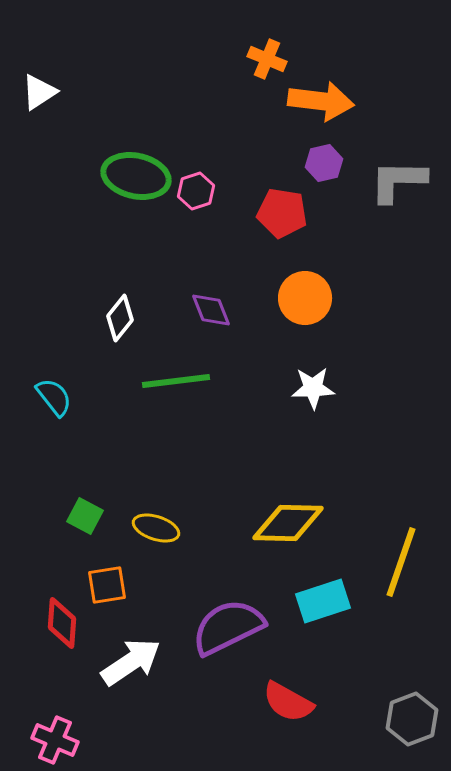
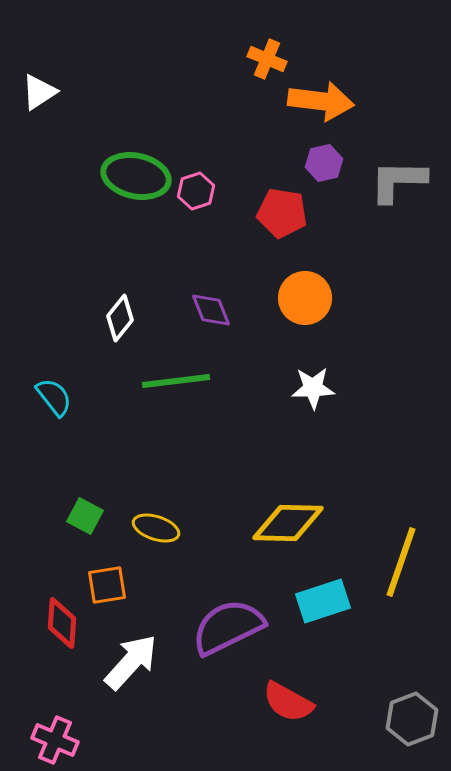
white arrow: rotated 14 degrees counterclockwise
